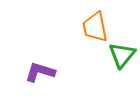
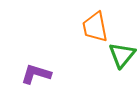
purple L-shape: moved 4 px left, 2 px down
